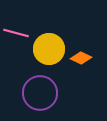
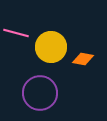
yellow circle: moved 2 px right, 2 px up
orange diamond: moved 2 px right, 1 px down; rotated 15 degrees counterclockwise
